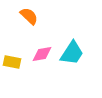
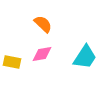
orange semicircle: moved 14 px right, 8 px down
cyan trapezoid: moved 13 px right, 4 px down
